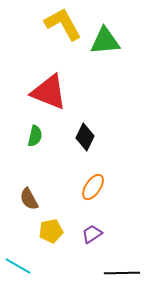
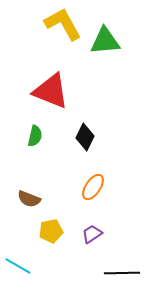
red triangle: moved 2 px right, 1 px up
brown semicircle: rotated 40 degrees counterclockwise
